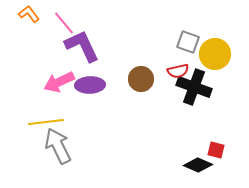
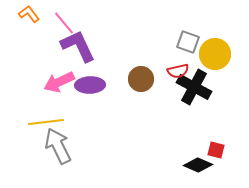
purple L-shape: moved 4 px left
black cross: rotated 8 degrees clockwise
